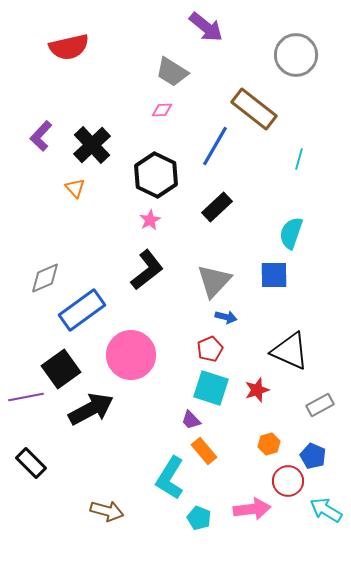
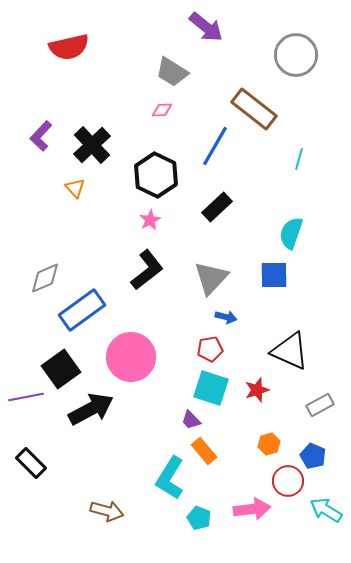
gray triangle at (214, 281): moved 3 px left, 3 px up
red pentagon at (210, 349): rotated 15 degrees clockwise
pink circle at (131, 355): moved 2 px down
